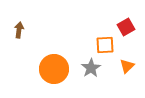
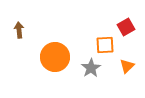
brown arrow: rotated 14 degrees counterclockwise
orange circle: moved 1 px right, 12 px up
